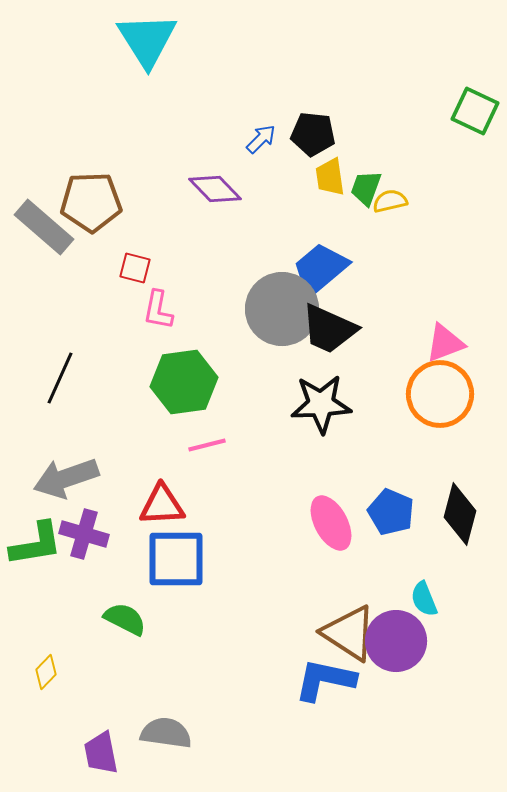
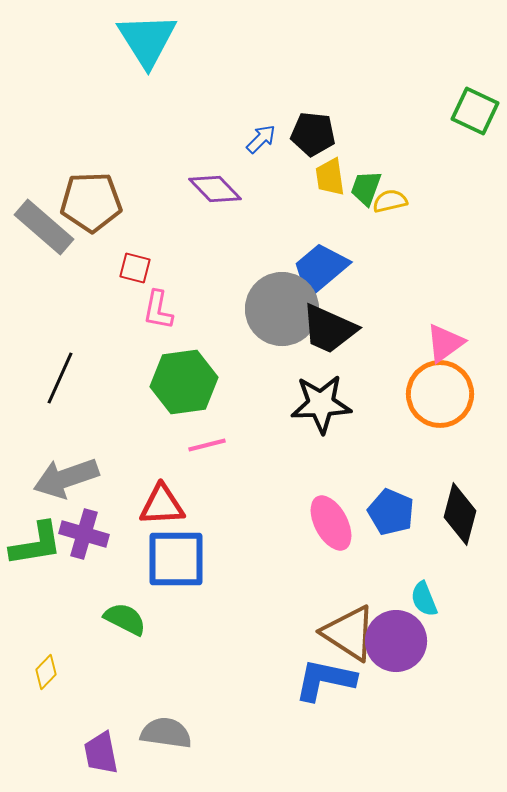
pink triangle: rotated 15 degrees counterclockwise
